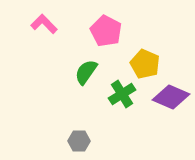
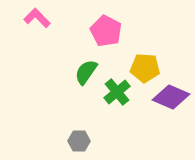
pink L-shape: moved 7 px left, 6 px up
yellow pentagon: moved 4 px down; rotated 20 degrees counterclockwise
green cross: moved 5 px left, 2 px up; rotated 8 degrees counterclockwise
